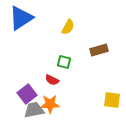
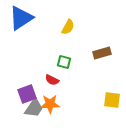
brown rectangle: moved 3 px right, 3 px down
purple square: rotated 18 degrees clockwise
gray trapezoid: moved 2 px up; rotated 135 degrees clockwise
